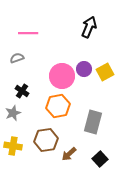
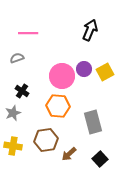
black arrow: moved 1 px right, 3 px down
orange hexagon: rotated 15 degrees clockwise
gray rectangle: rotated 30 degrees counterclockwise
